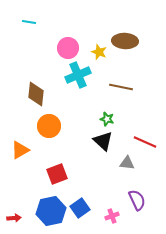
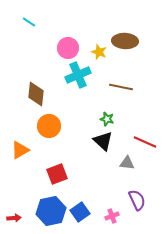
cyan line: rotated 24 degrees clockwise
blue square: moved 4 px down
